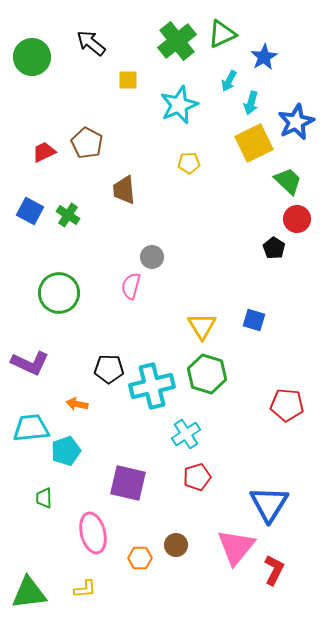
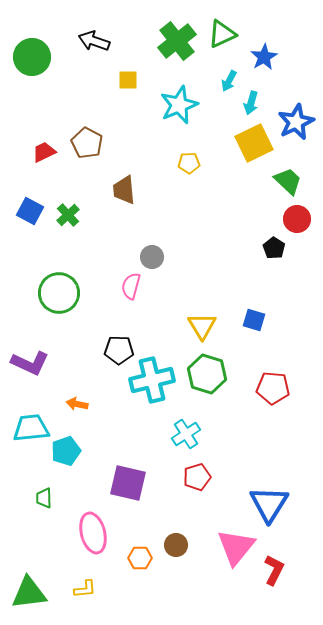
black arrow at (91, 43): moved 3 px right, 2 px up; rotated 20 degrees counterclockwise
green cross at (68, 215): rotated 15 degrees clockwise
black pentagon at (109, 369): moved 10 px right, 19 px up
cyan cross at (152, 386): moved 6 px up
red pentagon at (287, 405): moved 14 px left, 17 px up
